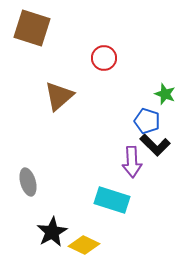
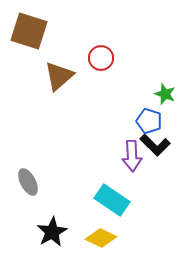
brown square: moved 3 px left, 3 px down
red circle: moved 3 px left
brown triangle: moved 20 px up
blue pentagon: moved 2 px right
purple arrow: moved 6 px up
gray ellipse: rotated 12 degrees counterclockwise
cyan rectangle: rotated 16 degrees clockwise
yellow diamond: moved 17 px right, 7 px up
